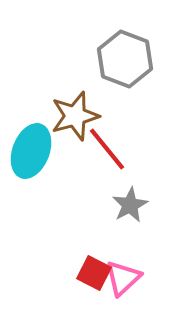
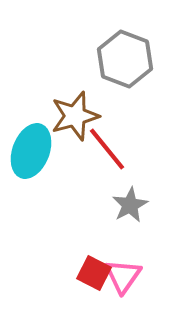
pink triangle: moved 2 px up; rotated 12 degrees counterclockwise
